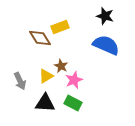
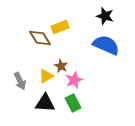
green rectangle: rotated 36 degrees clockwise
